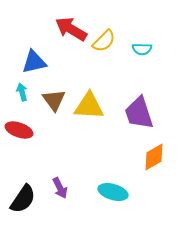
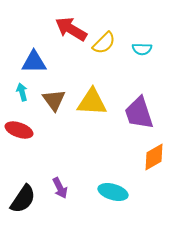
yellow semicircle: moved 2 px down
blue triangle: rotated 12 degrees clockwise
yellow triangle: moved 3 px right, 4 px up
